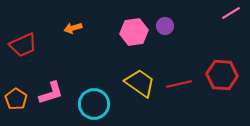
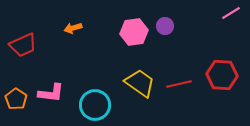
pink L-shape: rotated 24 degrees clockwise
cyan circle: moved 1 px right, 1 px down
